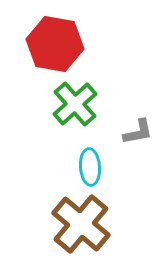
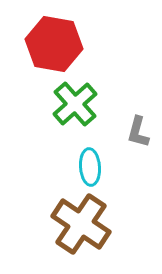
red hexagon: moved 1 px left
gray L-shape: rotated 116 degrees clockwise
brown cross: rotated 6 degrees counterclockwise
